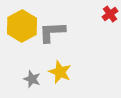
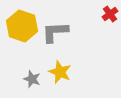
yellow hexagon: rotated 12 degrees counterclockwise
gray L-shape: moved 3 px right
